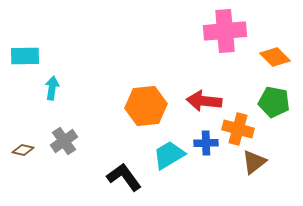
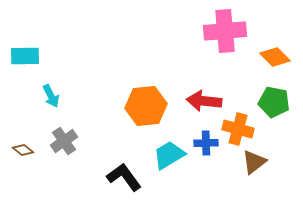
cyan arrow: moved 1 px left, 8 px down; rotated 145 degrees clockwise
brown diamond: rotated 25 degrees clockwise
